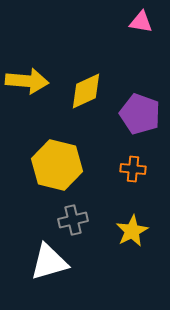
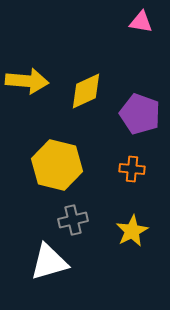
orange cross: moved 1 px left
